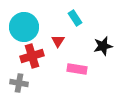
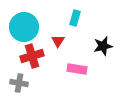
cyan rectangle: rotated 49 degrees clockwise
